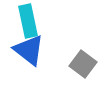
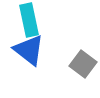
cyan rectangle: moved 1 px right, 1 px up
